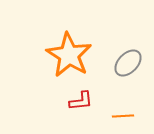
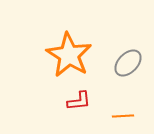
red L-shape: moved 2 px left
